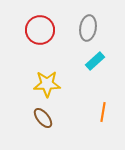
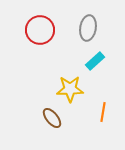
yellow star: moved 23 px right, 5 px down
brown ellipse: moved 9 px right
